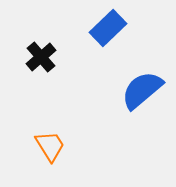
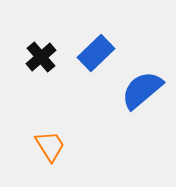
blue rectangle: moved 12 px left, 25 px down
